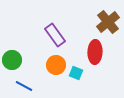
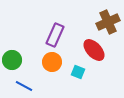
brown cross: rotated 15 degrees clockwise
purple rectangle: rotated 60 degrees clockwise
red ellipse: moved 1 px left, 2 px up; rotated 45 degrees counterclockwise
orange circle: moved 4 px left, 3 px up
cyan square: moved 2 px right, 1 px up
